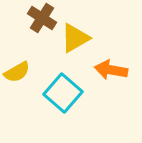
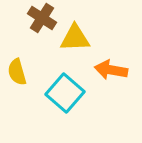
yellow triangle: rotated 28 degrees clockwise
yellow semicircle: rotated 104 degrees clockwise
cyan square: moved 2 px right
